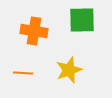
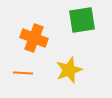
green square: rotated 8 degrees counterclockwise
orange cross: moved 7 px down; rotated 12 degrees clockwise
